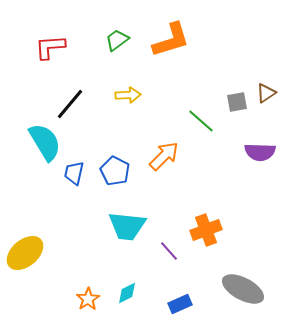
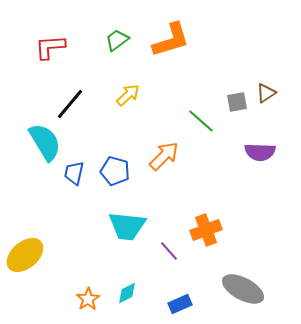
yellow arrow: rotated 40 degrees counterclockwise
blue pentagon: rotated 12 degrees counterclockwise
yellow ellipse: moved 2 px down
